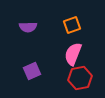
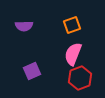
purple semicircle: moved 4 px left, 1 px up
red hexagon: rotated 10 degrees counterclockwise
